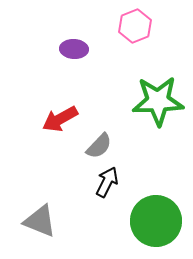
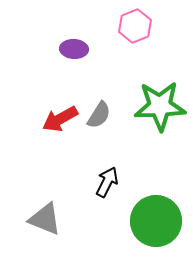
green star: moved 2 px right, 5 px down
gray semicircle: moved 31 px up; rotated 12 degrees counterclockwise
gray triangle: moved 5 px right, 2 px up
